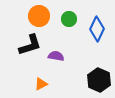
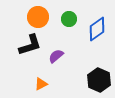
orange circle: moved 1 px left, 1 px down
blue diamond: rotated 30 degrees clockwise
purple semicircle: rotated 49 degrees counterclockwise
